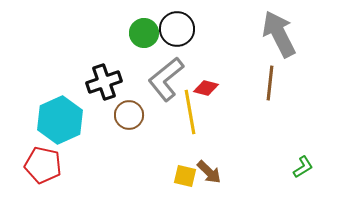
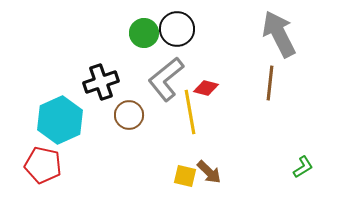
black cross: moved 3 px left
